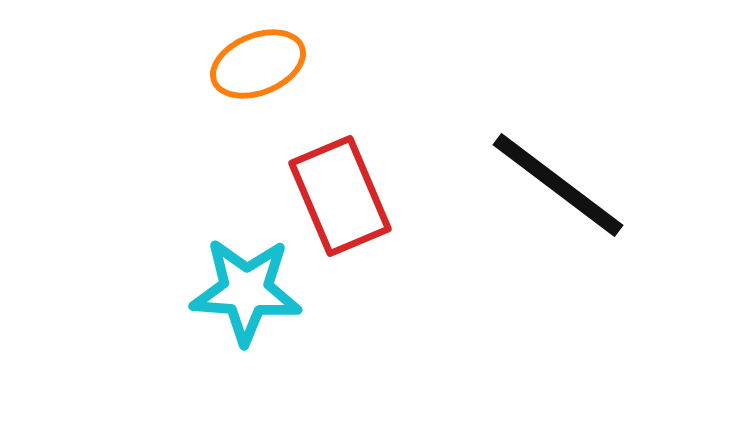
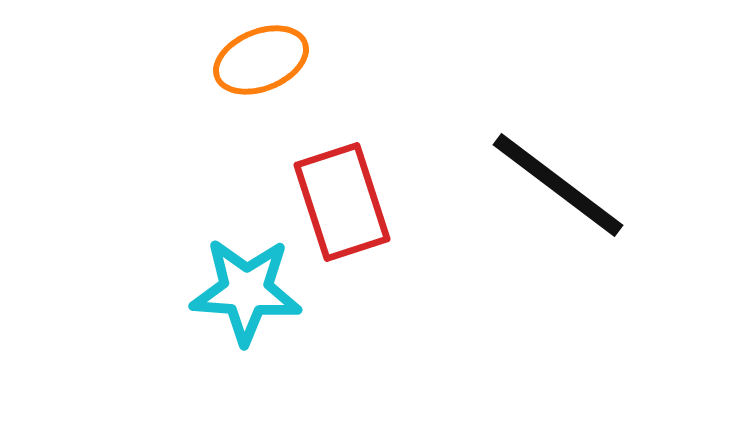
orange ellipse: moved 3 px right, 4 px up
red rectangle: moved 2 px right, 6 px down; rotated 5 degrees clockwise
